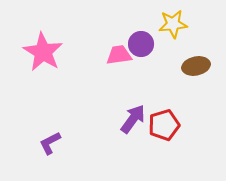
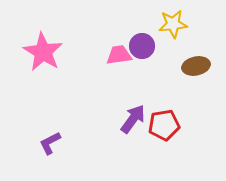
purple circle: moved 1 px right, 2 px down
red pentagon: rotated 8 degrees clockwise
